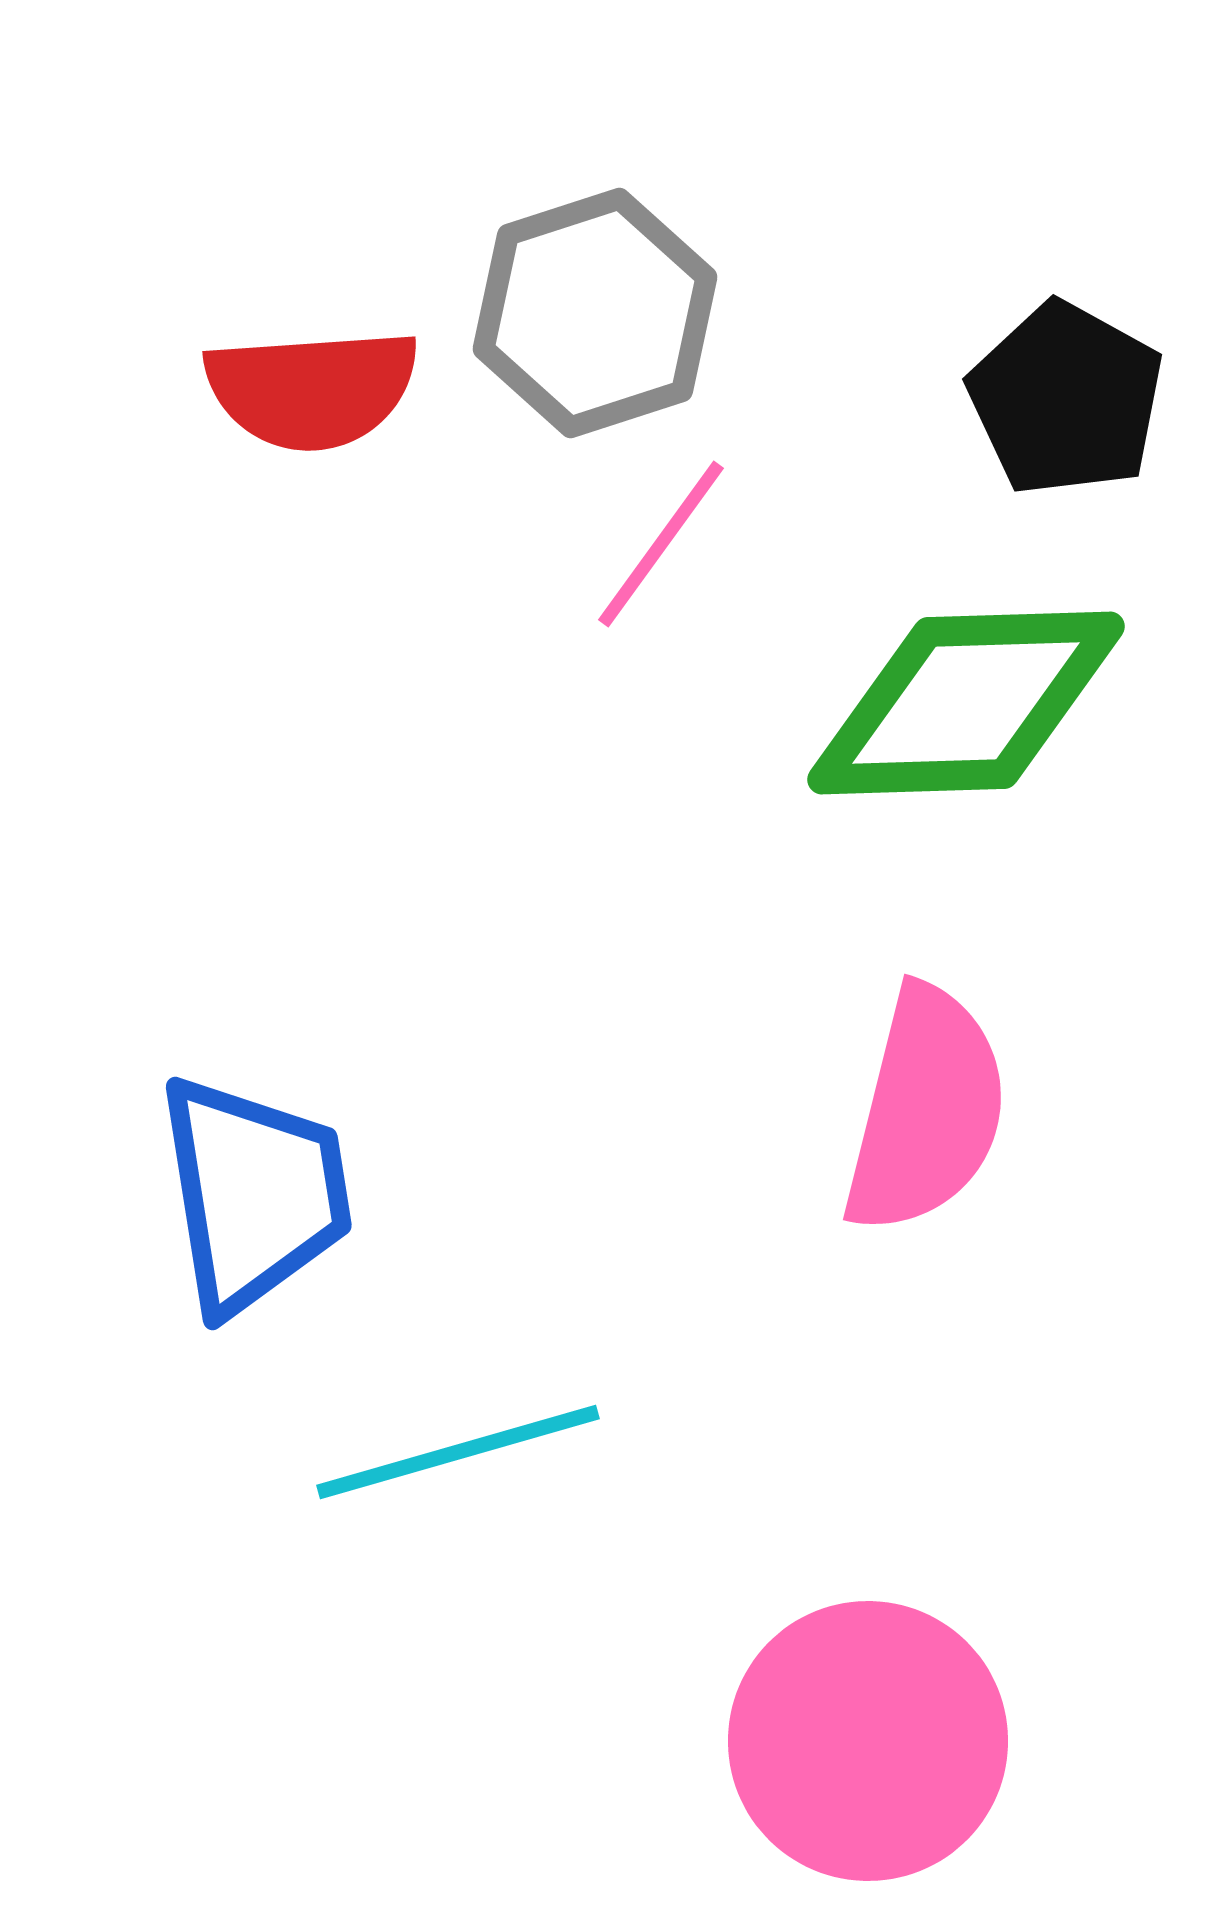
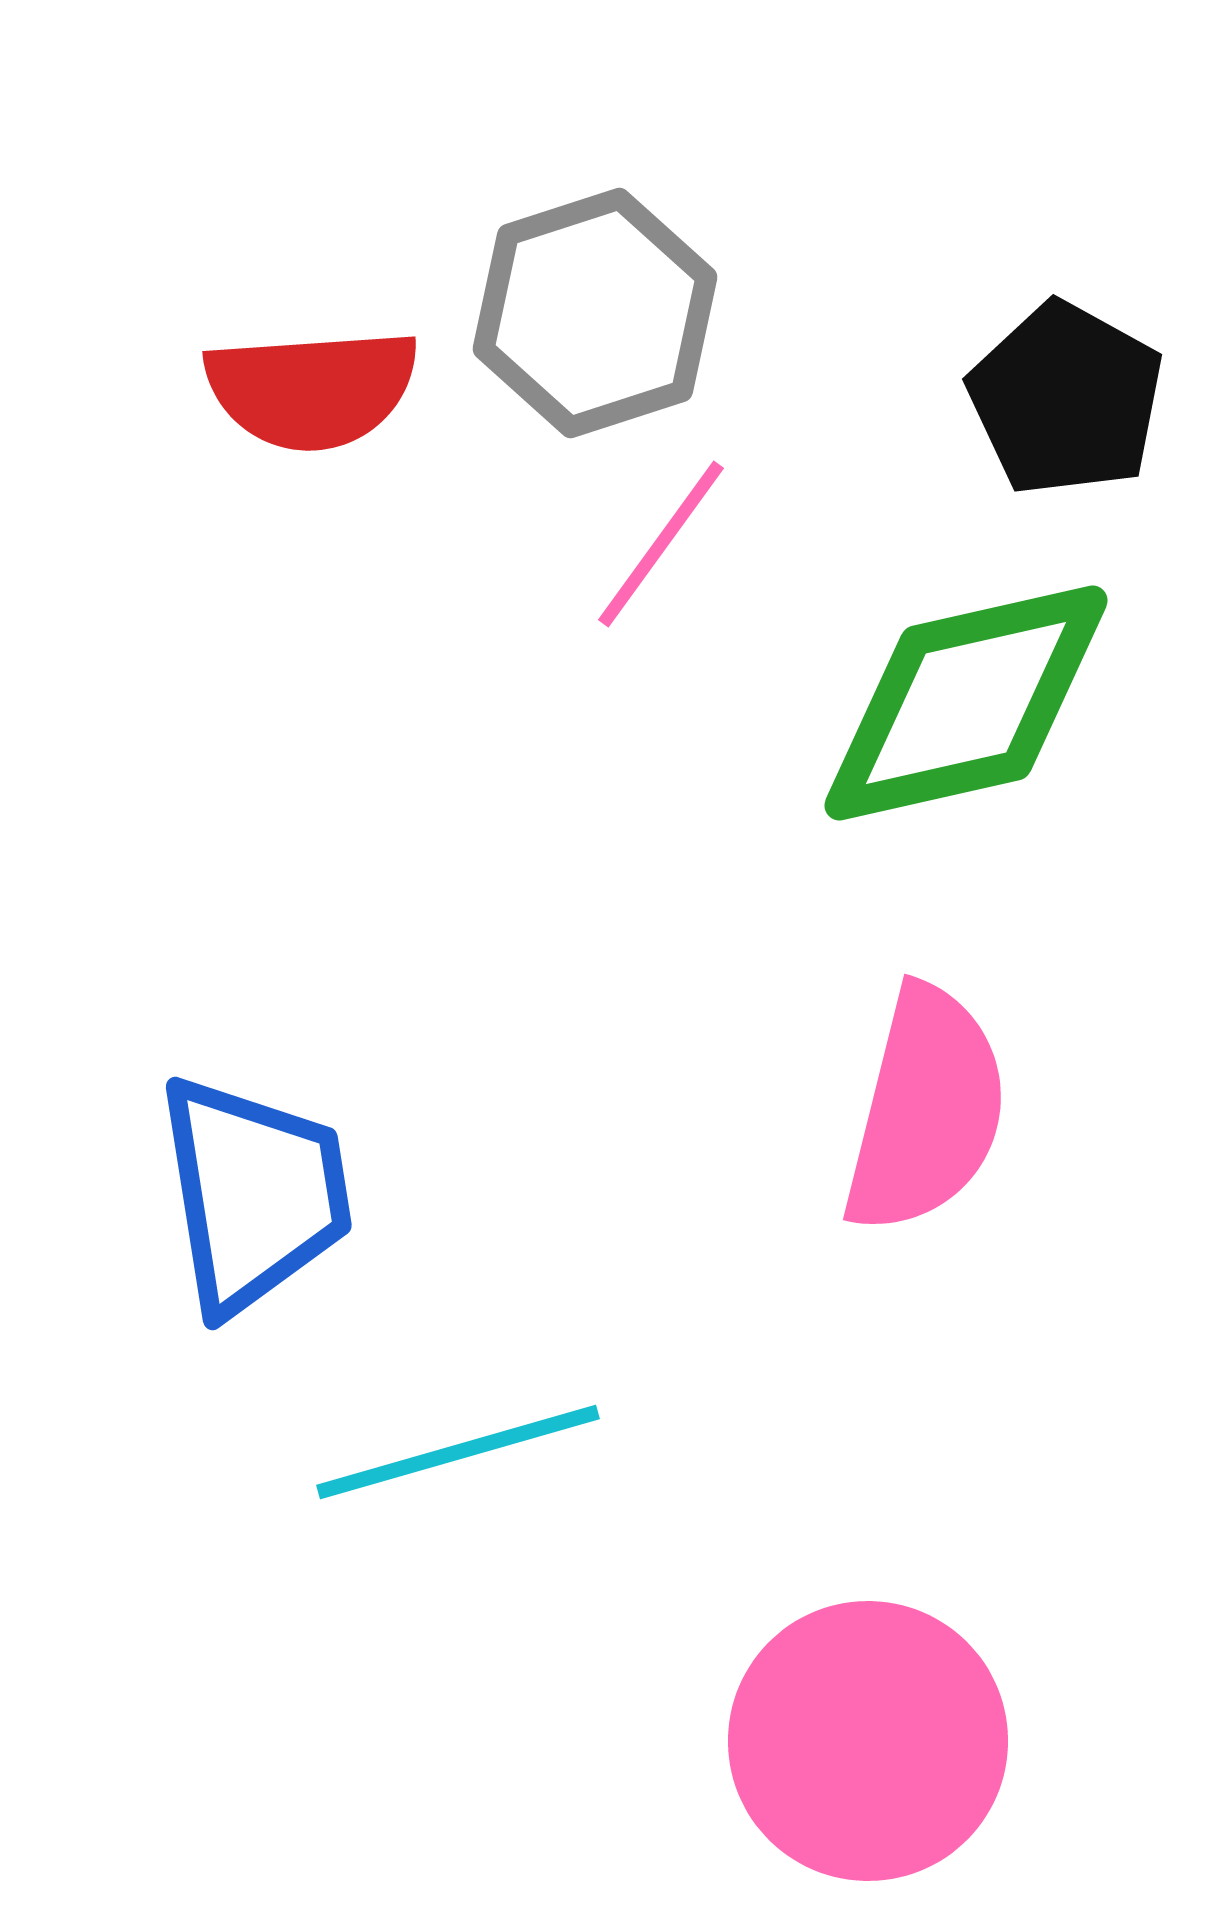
green diamond: rotated 11 degrees counterclockwise
